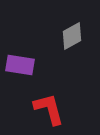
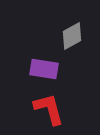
purple rectangle: moved 24 px right, 4 px down
